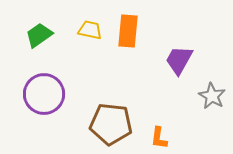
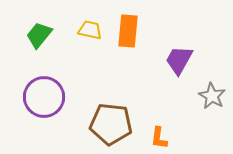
green trapezoid: rotated 16 degrees counterclockwise
purple circle: moved 3 px down
